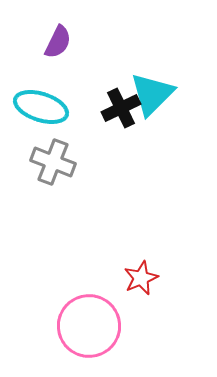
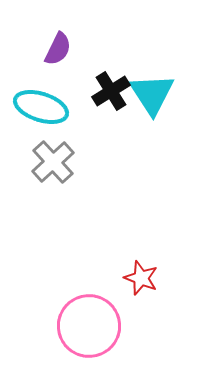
purple semicircle: moved 7 px down
cyan triangle: rotated 18 degrees counterclockwise
black cross: moved 10 px left, 17 px up; rotated 6 degrees counterclockwise
gray cross: rotated 27 degrees clockwise
red star: rotated 28 degrees counterclockwise
